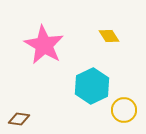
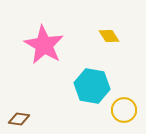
cyan hexagon: rotated 24 degrees counterclockwise
